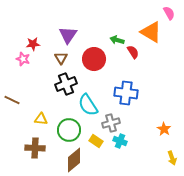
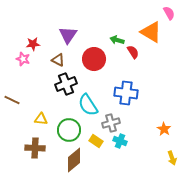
brown triangle: moved 3 px left, 2 px down; rotated 32 degrees counterclockwise
